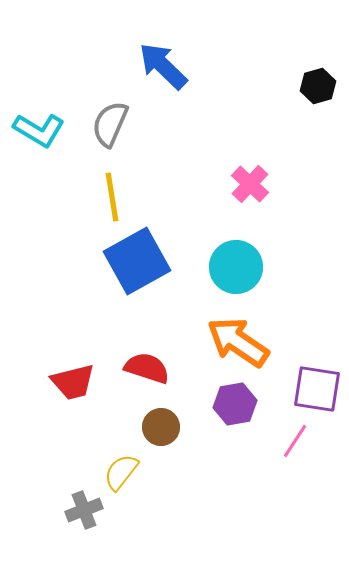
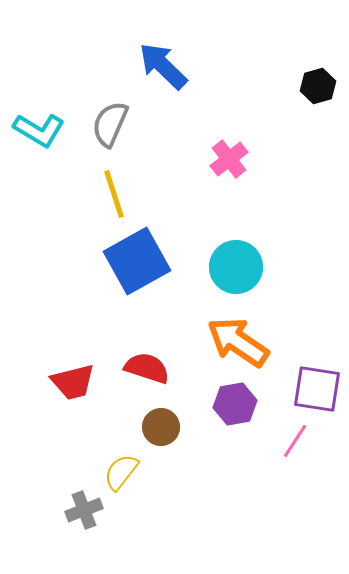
pink cross: moved 21 px left, 25 px up; rotated 9 degrees clockwise
yellow line: moved 2 px right, 3 px up; rotated 9 degrees counterclockwise
